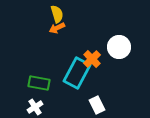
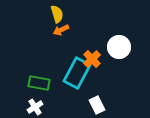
orange arrow: moved 4 px right, 2 px down
